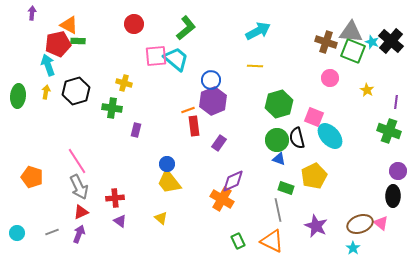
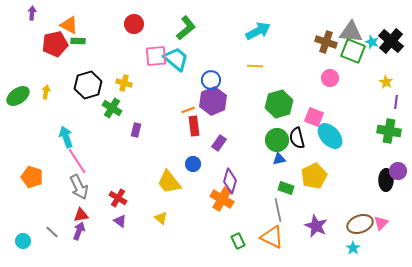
red pentagon at (58, 44): moved 3 px left
cyan arrow at (48, 65): moved 18 px right, 72 px down
yellow star at (367, 90): moved 19 px right, 8 px up
black hexagon at (76, 91): moved 12 px right, 6 px up
green ellipse at (18, 96): rotated 50 degrees clockwise
green cross at (112, 108): rotated 24 degrees clockwise
green cross at (389, 131): rotated 10 degrees counterclockwise
blue triangle at (279, 159): rotated 32 degrees counterclockwise
blue circle at (167, 164): moved 26 px right
purple diamond at (233, 181): moved 3 px left; rotated 50 degrees counterclockwise
black ellipse at (393, 196): moved 7 px left, 16 px up
red cross at (115, 198): moved 3 px right; rotated 36 degrees clockwise
red triangle at (81, 212): moved 3 px down; rotated 14 degrees clockwise
pink triangle at (381, 223): rotated 35 degrees clockwise
gray line at (52, 232): rotated 64 degrees clockwise
cyan circle at (17, 233): moved 6 px right, 8 px down
purple arrow at (79, 234): moved 3 px up
orange triangle at (272, 241): moved 4 px up
